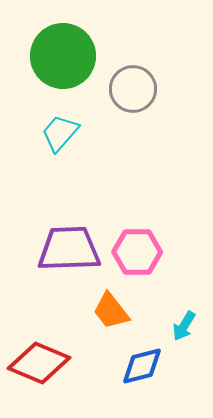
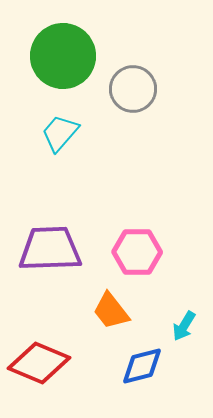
purple trapezoid: moved 19 px left
